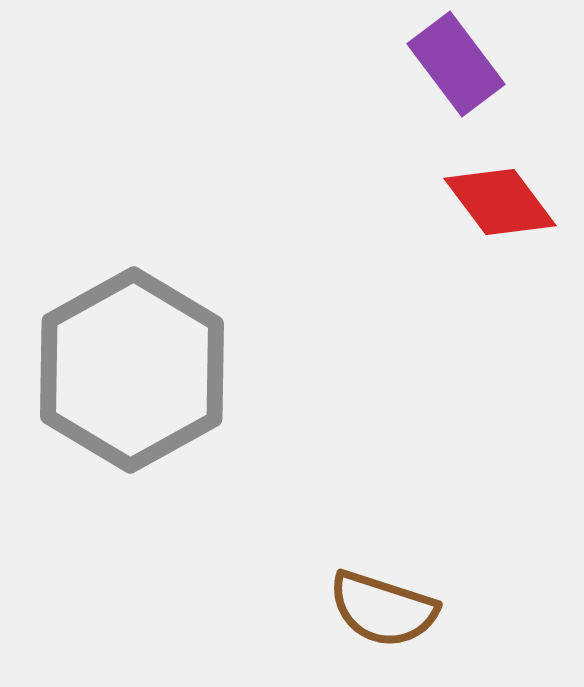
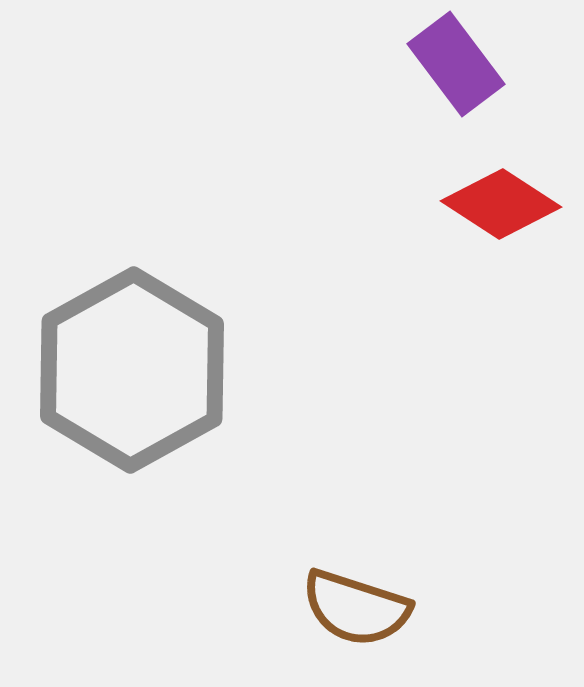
red diamond: moved 1 px right, 2 px down; rotated 20 degrees counterclockwise
brown semicircle: moved 27 px left, 1 px up
